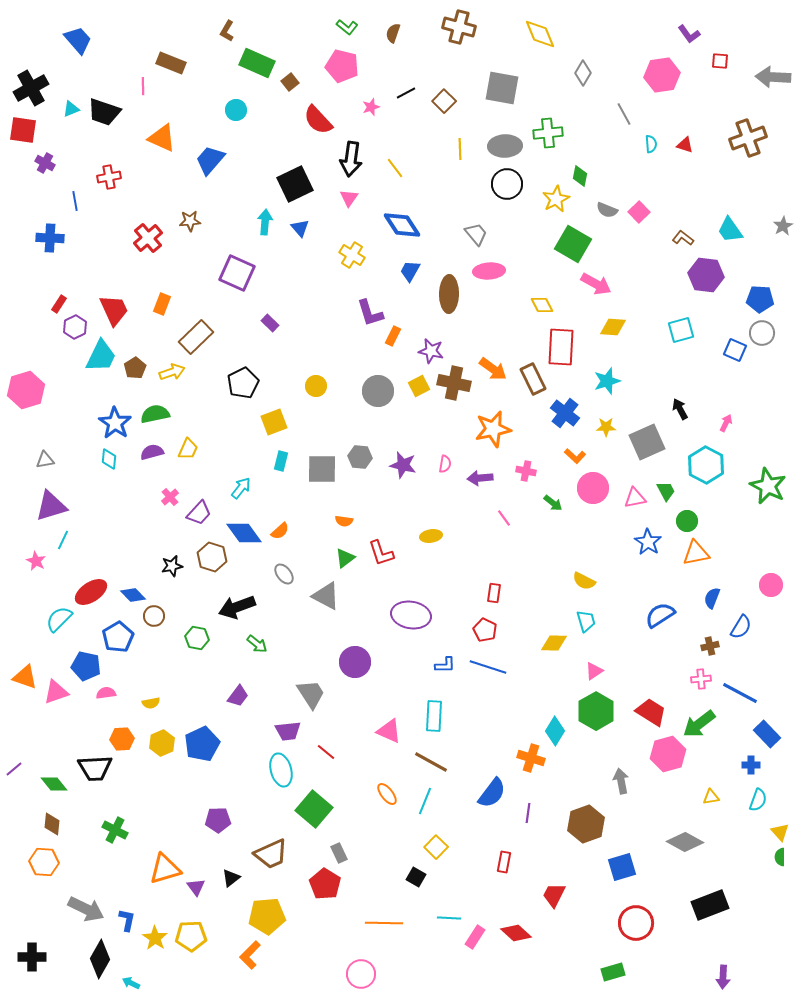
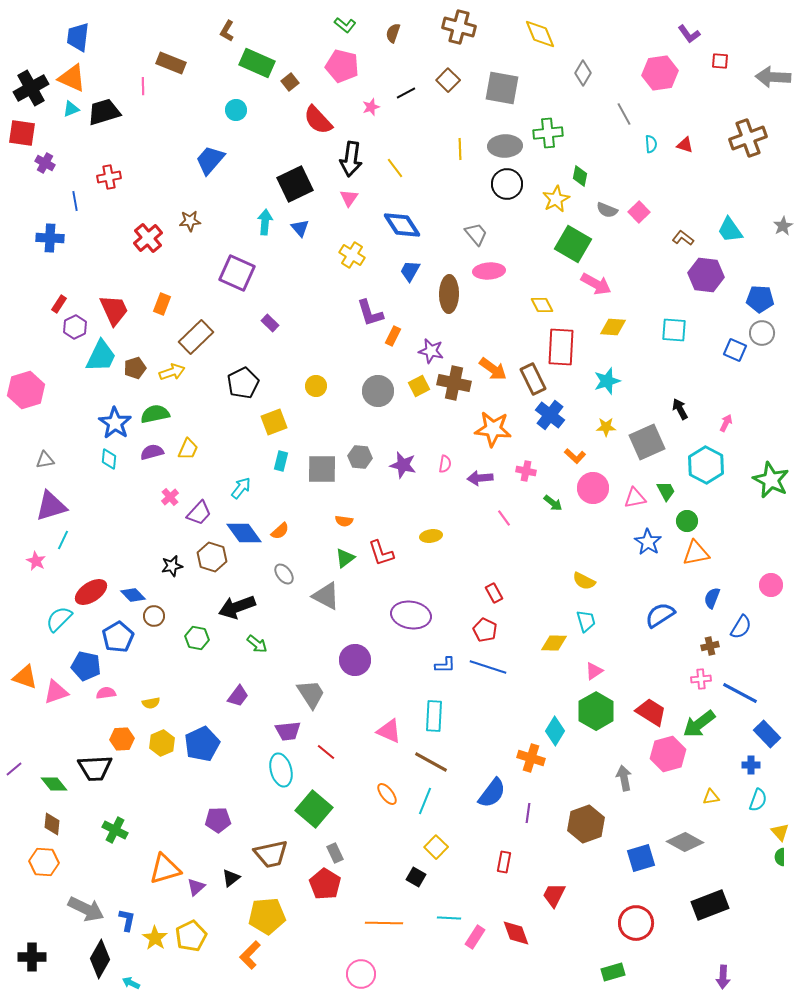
green L-shape at (347, 27): moved 2 px left, 2 px up
blue trapezoid at (78, 40): moved 3 px up; rotated 132 degrees counterclockwise
pink hexagon at (662, 75): moved 2 px left, 2 px up
brown square at (444, 101): moved 4 px right, 21 px up
black trapezoid at (104, 112): rotated 144 degrees clockwise
red square at (23, 130): moved 1 px left, 3 px down
orange triangle at (162, 138): moved 90 px left, 60 px up
cyan square at (681, 330): moved 7 px left; rotated 20 degrees clockwise
brown pentagon at (135, 368): rotated 15 degrees clockwise
blue cross at (565, 413): moved 15 px left, 2 px down
orange star at (493, 429): rotated 18 degrees clockwise
green star at (768, 486): moved 3 px right, 6 px up
red rectangle at (494, 593): rotated 36 degrees counterclockwise
purple circle at (355, 662): moved 2 px up
gray arrow at (621, 781): moved 3 px right, 3 px up
gray rectangle at (339, 853): moved 4 px left
brown trapezoid at (271, 854): rotated 12 degrees clockwise
blue square at (622, 867): moved 19 px right, 9 px up
purple triangle at (196, 887): rotated 24 degrees clockwise
red diamond at (516, 933): rotated 28 degrees clockwise
yellow pentagon at (191, 936): rotated 24 degrees counterclockwise
